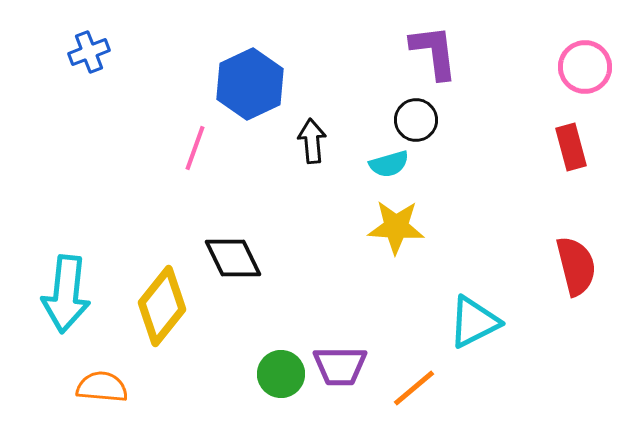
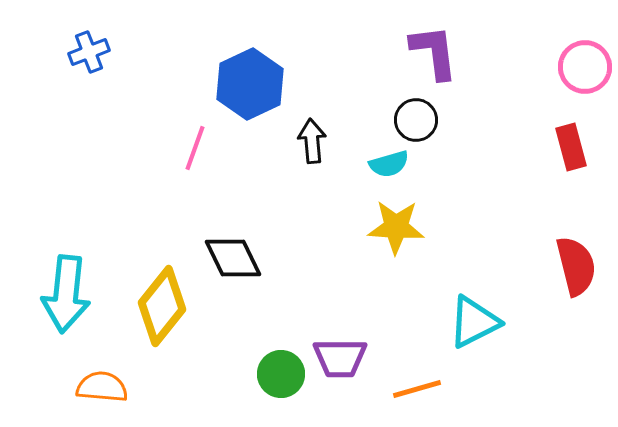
purple trapezoid: moved 8 px up
orange line: moved 3 px right, 1 px down; rotated 24 degrees clockwise
